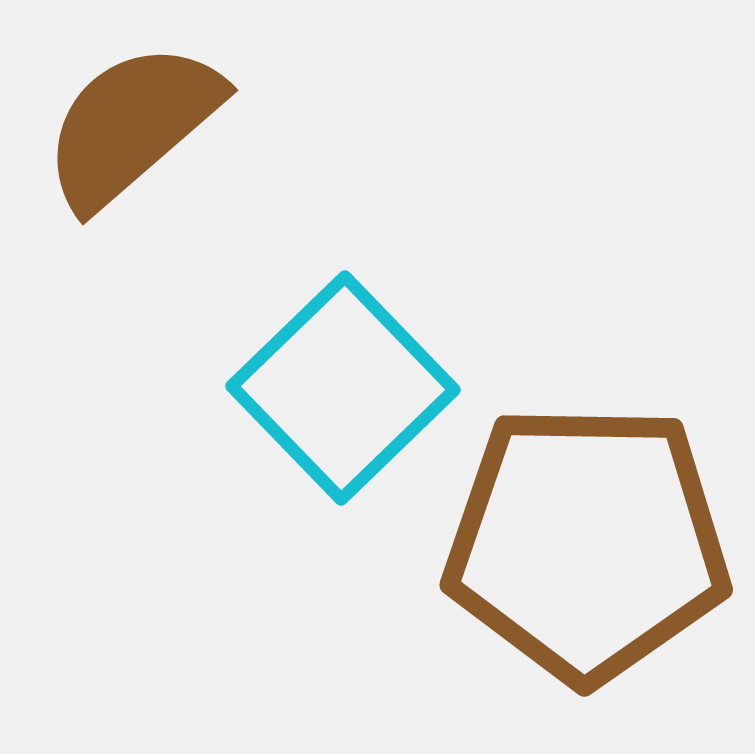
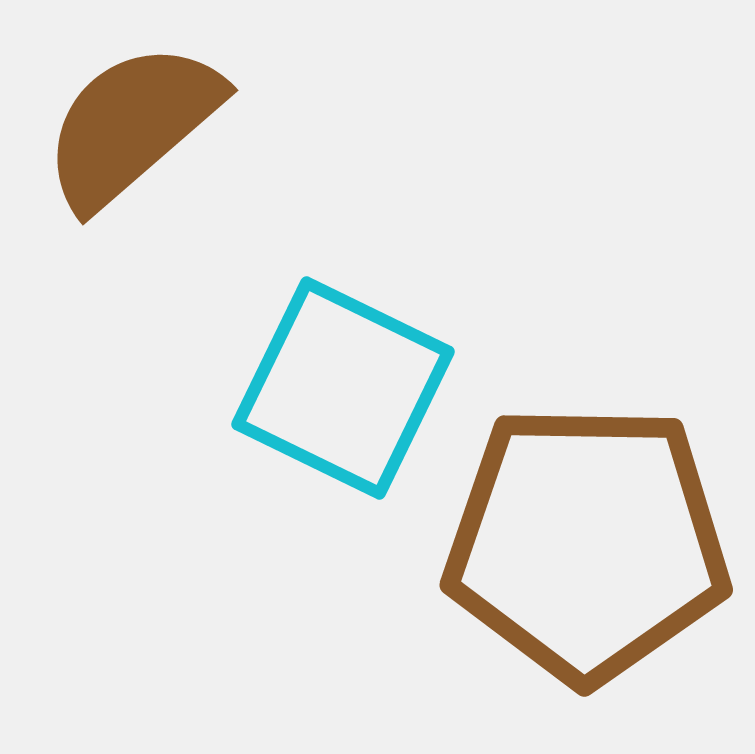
cyan square: rotated 20 degrees counterclockwise
